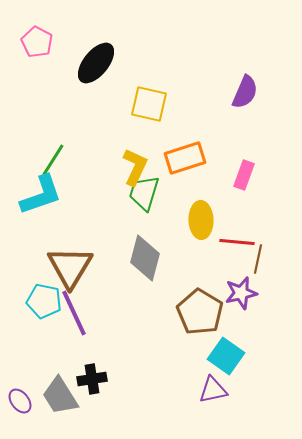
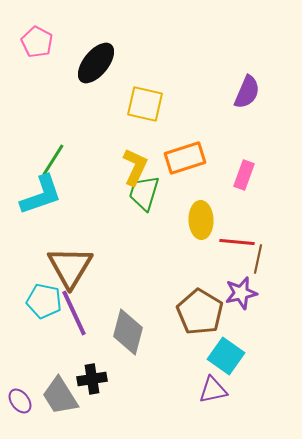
purple semicircle: moved 2 px right
yellow square: moved 4 px left
gray diamond: moved 17 px left, 74 px down
